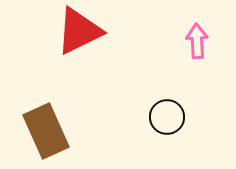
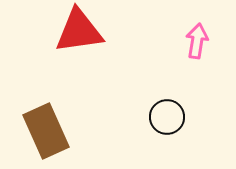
red triangle: rotated 18 degrees clockwise
pink arrow: rotated 12 degrees clockwise
